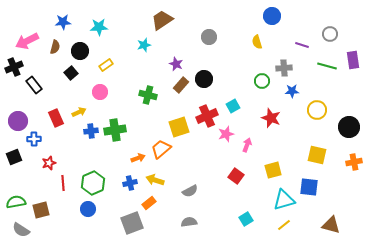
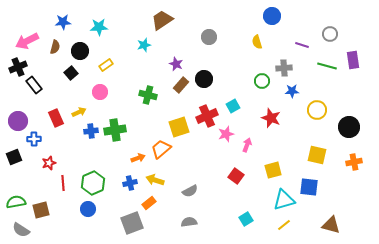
black cross at (14, 67): moved 4 px right
